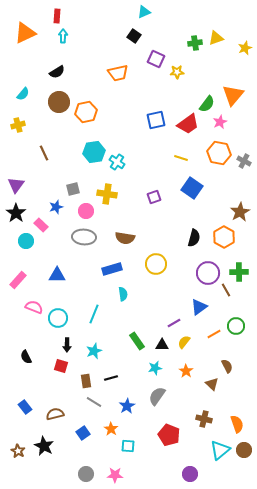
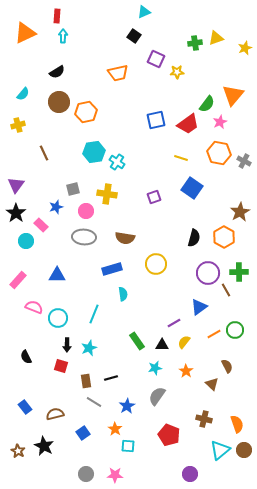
green circle at (236, 326): moved 1 px left, 4 px down
cyan star at (94, 351): moved 5 px left, 3 px up
orange star at (111, 429): moved 4 px right
